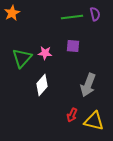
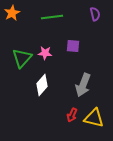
green line: moved 20 px left
gray arrow: moved 5 px left
yellow triangle: moved 3 px up
